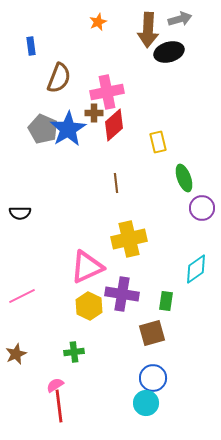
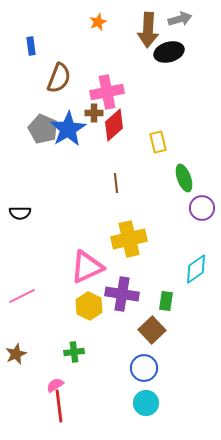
brown square: moved 3 px up; rotated 28 degrees counterclockwise
blue circle: moved 9 px left, 10 px up
